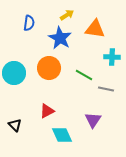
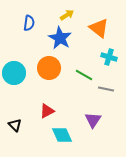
orange triangle: moved 4 px right, 1 px up; rotated 30 degrees clockwise
cyan cross: moved 3 px left; rotated 14 degrees clockwise
